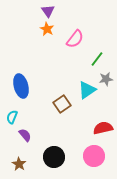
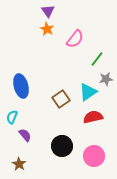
cyan triangle: moved 1 px right, 2 px down
brown square: moved 1 px left, 5 px up
red semicircle: moved 10 px left, 11 px up
black circle: moved 8 px right, 11 px up
